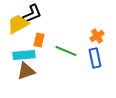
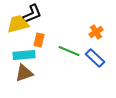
yellow trapezoid: rotated 15 degrees clockwise
orange cross: moved 1 px left, 4 px up
green line: moved 3 px right
blue rectangle: rotated 36 degrees counterclockwise
brown triangle: moved 2 px left, 2 px down
